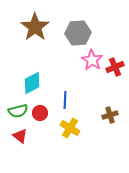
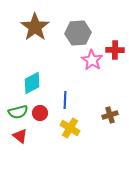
red cross: moved 17 px up; rotated 24 degrees clockwise
green semicircle: moved 1 px down
